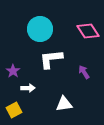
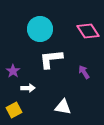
white triangle: moved 1 px left, 3 px down; rotated 18 degrees clockwise
